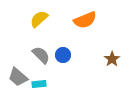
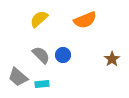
cyan rectangle: moved 3 px right
